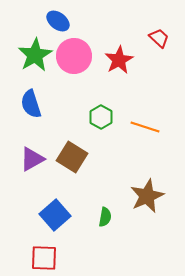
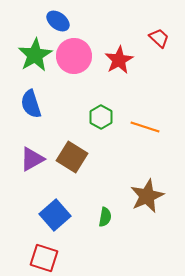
red square: rotated 16 degrees clockwise
